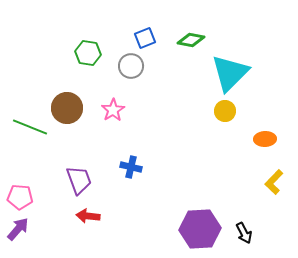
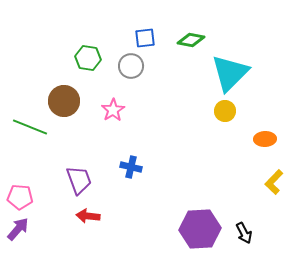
blue square: rotated 15 degrees clockwise
green hexagon: moved 5 px down
brown circle: moved 3 px left, 7 px up
